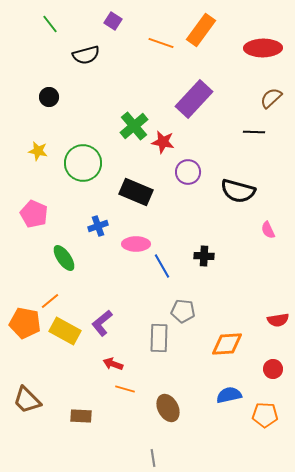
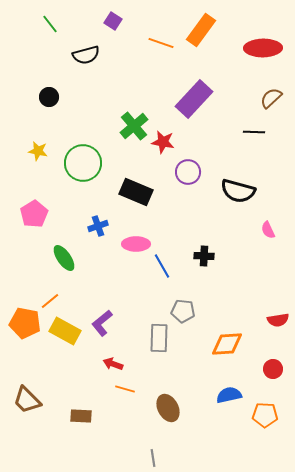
pink pentagon at (34, 214): rotated 16 degrees clockwise
